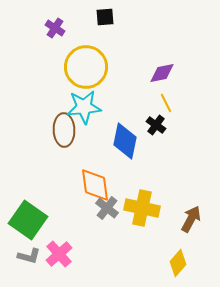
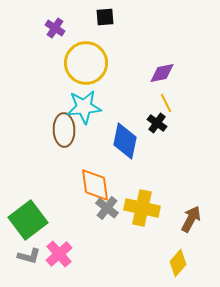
yellow circle: moved 4 px up
black cross: moved 1 px right, 2 px up
green square: rotated 18 degrees clockwise
